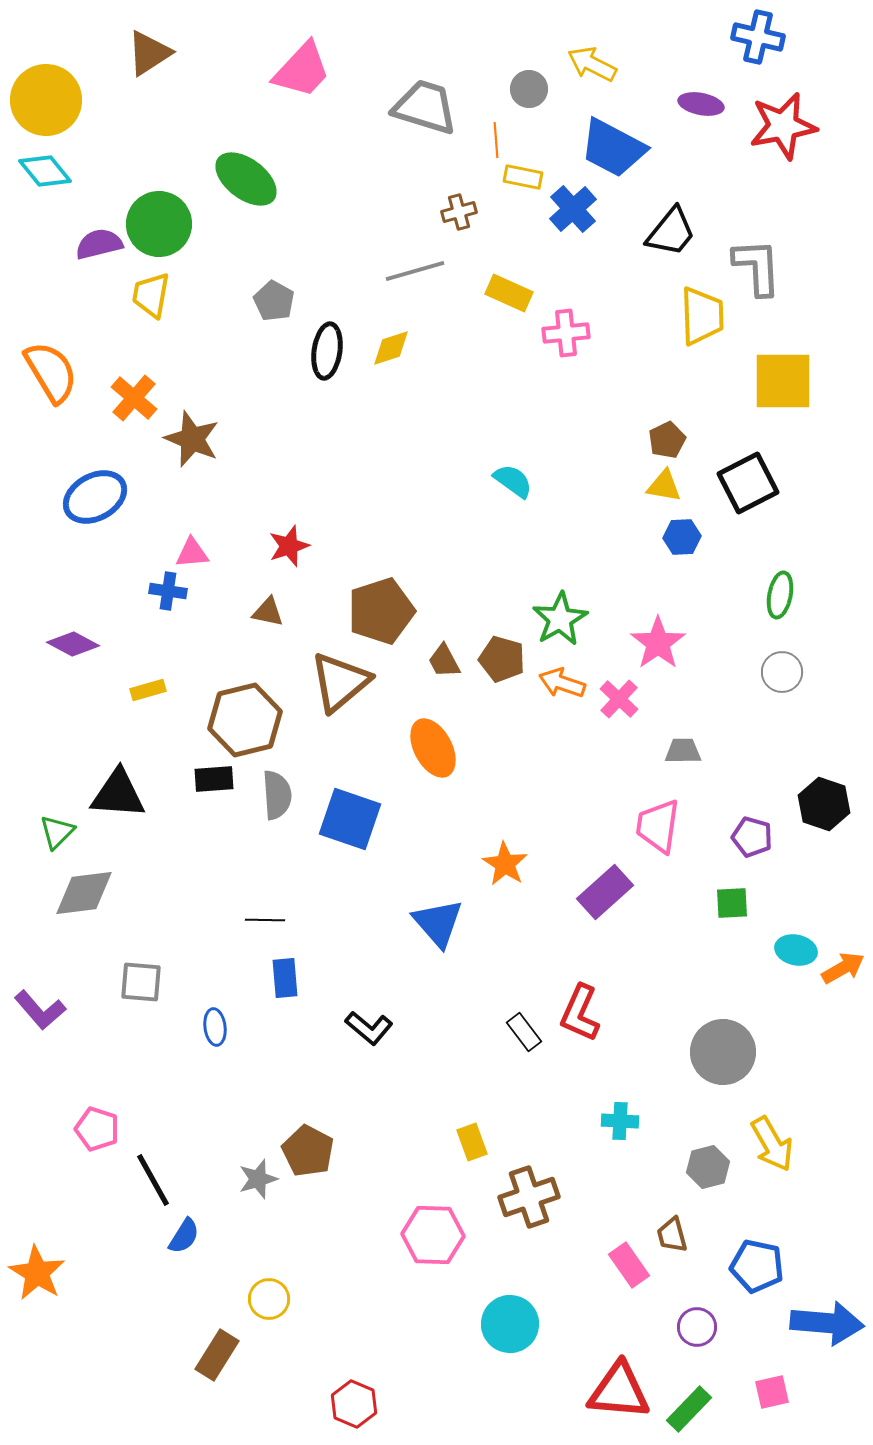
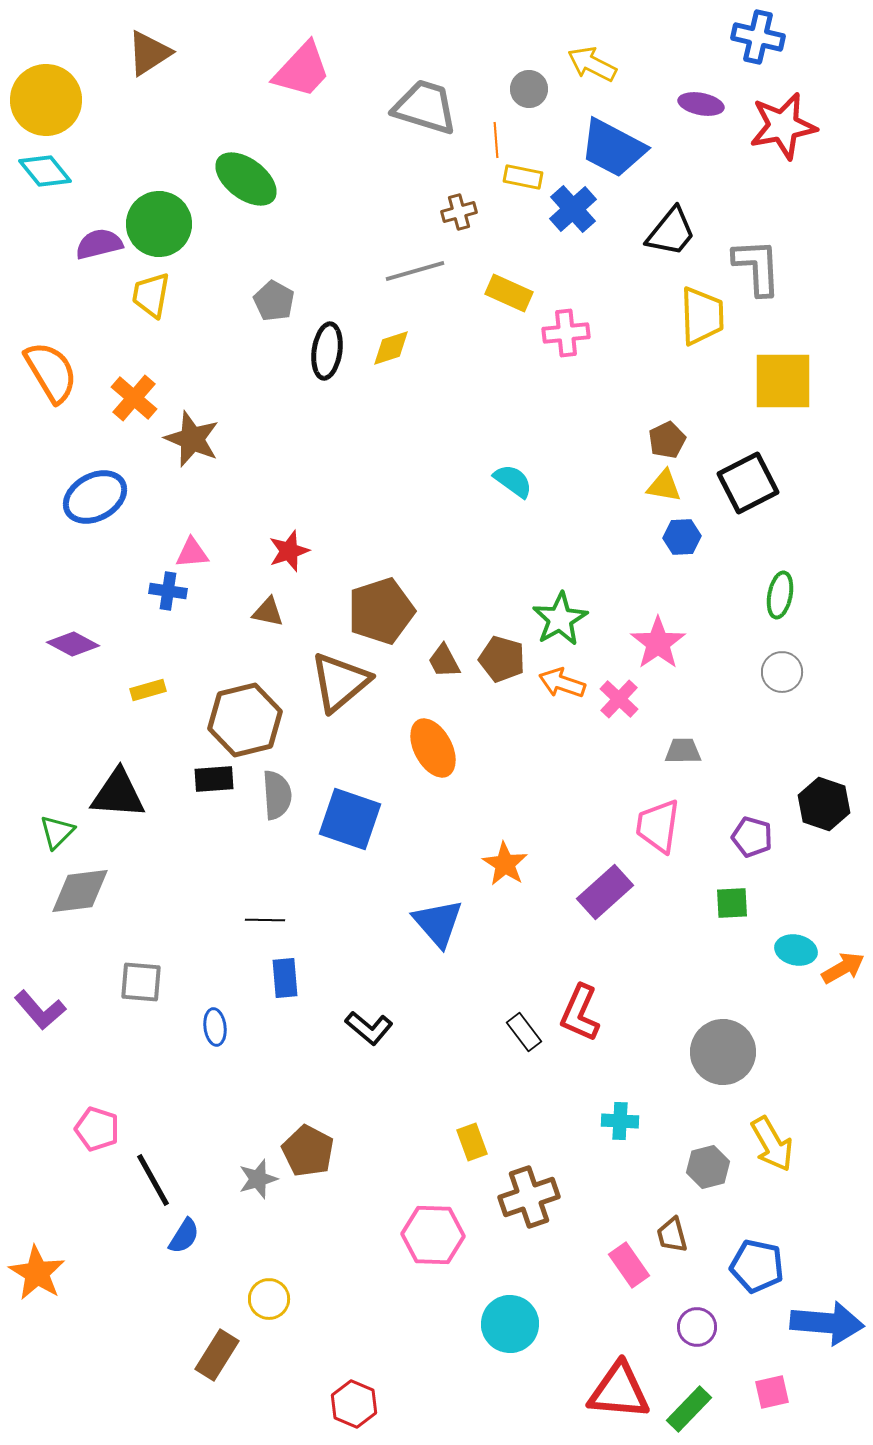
red star at (289, 546): moved 5 px down
gray diamond at (84, 893): moved 4 px left, 2 px up
